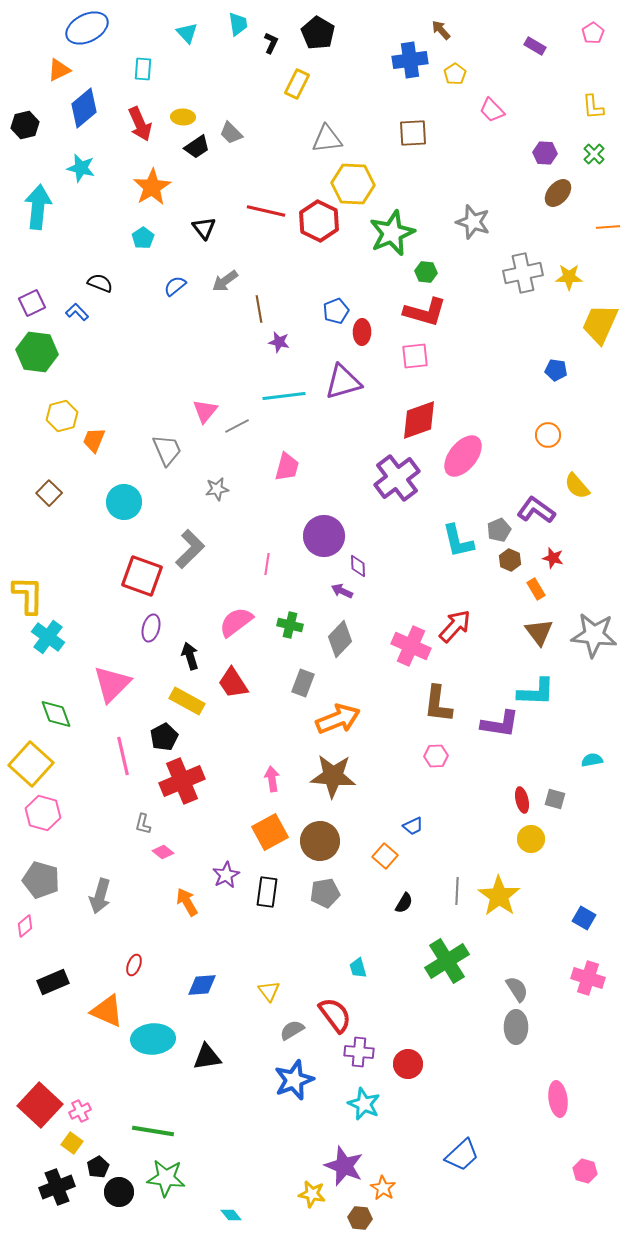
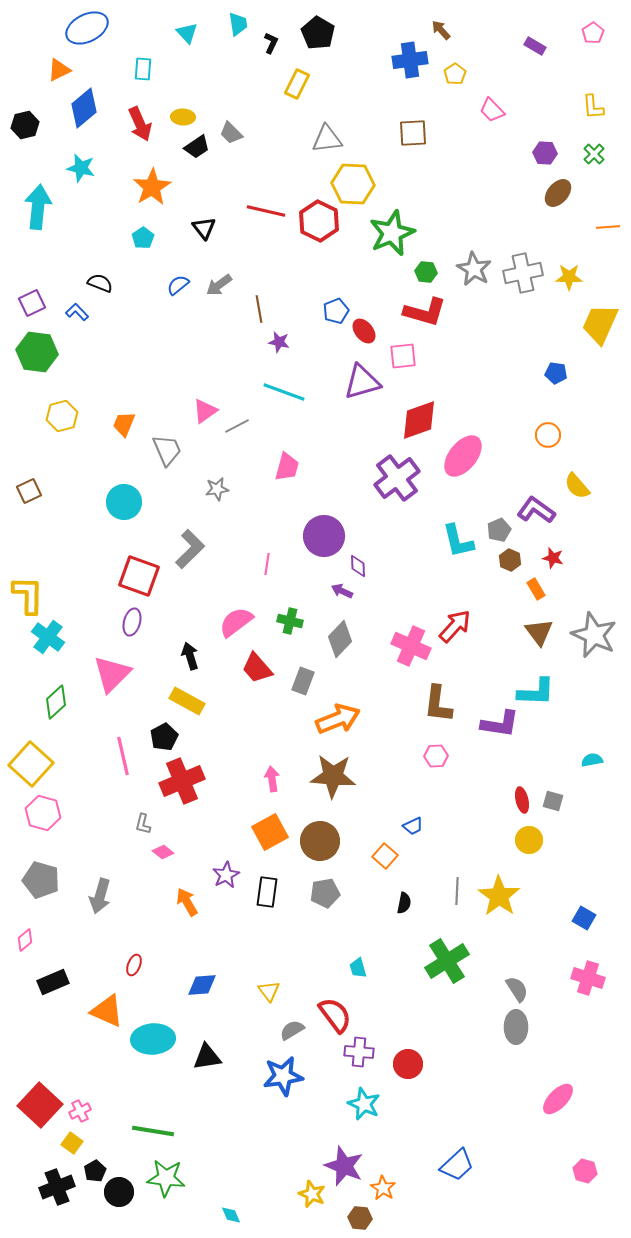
gray star at (473, 222): moved 1 px right, 47 px down; rotated 12 degrees clockwise
gray arrow at (225, 281): moved 6 px left, 4 px down
blue semicircle at (175, 286): moved 3 px right, 1 px up
red ellipse at (362, 332): moved 2 px right, 1 px up; rotated 40 degrees counterclockwise
pink square at (415, 356): moved 12 px left
blue pentagon at (556, 370): moved 3 px down
purple triangle at (343, 382): moved 19 px right
cyan line at (284, 396): moved 4 px up; rotated 27 degrees clockwise
pink triangle at (205, 411): rotated 16 degrees clockwise
orange trapezoid at (94, 440): moved 30 px right, 16 px up
brown square at (49, 493): moved 20 px left, 2 px up; rotated 20 degrees clockwise
red square at (142, 576): moved 3 px left
green cross at (290, 625): moved 4 px up
purple ellipse at (151, 628): moved 19 px left, 6 px up
gray star at (594, 635): rotated 18 degrees clockwise
red trapezoid at (233, 683): moved 24 px right, 15 px up; rotated 8 degrees counterclockwise
gray rectangle at (303, 683): moved 2 px up
pink triangle at (112, 684): moved 10 px up
green diamond at (56, 714): moved 12 px up; rotated 68 degrees clockwise
gray square at (555, 799): moved 2 px left, 2 px down
yellow circle at (531, 839): moved 2 px left, 1 px down
black semicircle at (404, 903): rotated 20 degrees counterclockwise
pink diamond at (25, 926): moved 14 px down
blue star at (294, 1080): moved 11 px left, 4 px up; rotated 12 degrees clockwise
pink ellipse at (558, 1099): rotated 52 degrees clockwise
blue trapezoid at (462, 1155): moved 5 px left, 10 px down
black pentagon at (98, 1167): moved 3 px left, 4 px down
yellow star at (312, 1194): rotated 12 degrees clockwise
cyan diamond at (231, 1215): rotated 15 degrees clockwise
